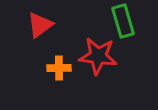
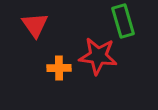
red triangle: moved 5 px left; rotated 28 degrees counterclockwise
